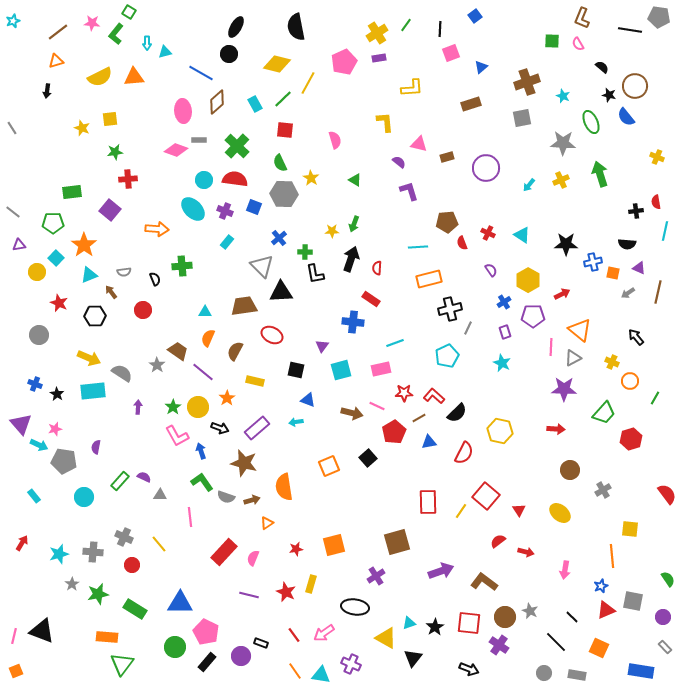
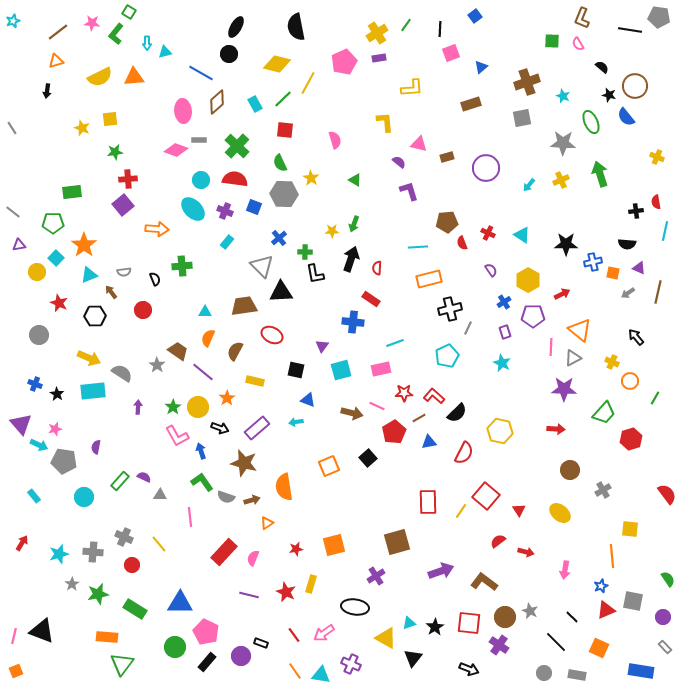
cyan circle at (204, 180): moved 3 px left
purple square at (110, 210): moved 13 px right, 5 px up; rotated 10 degrees clockwise
